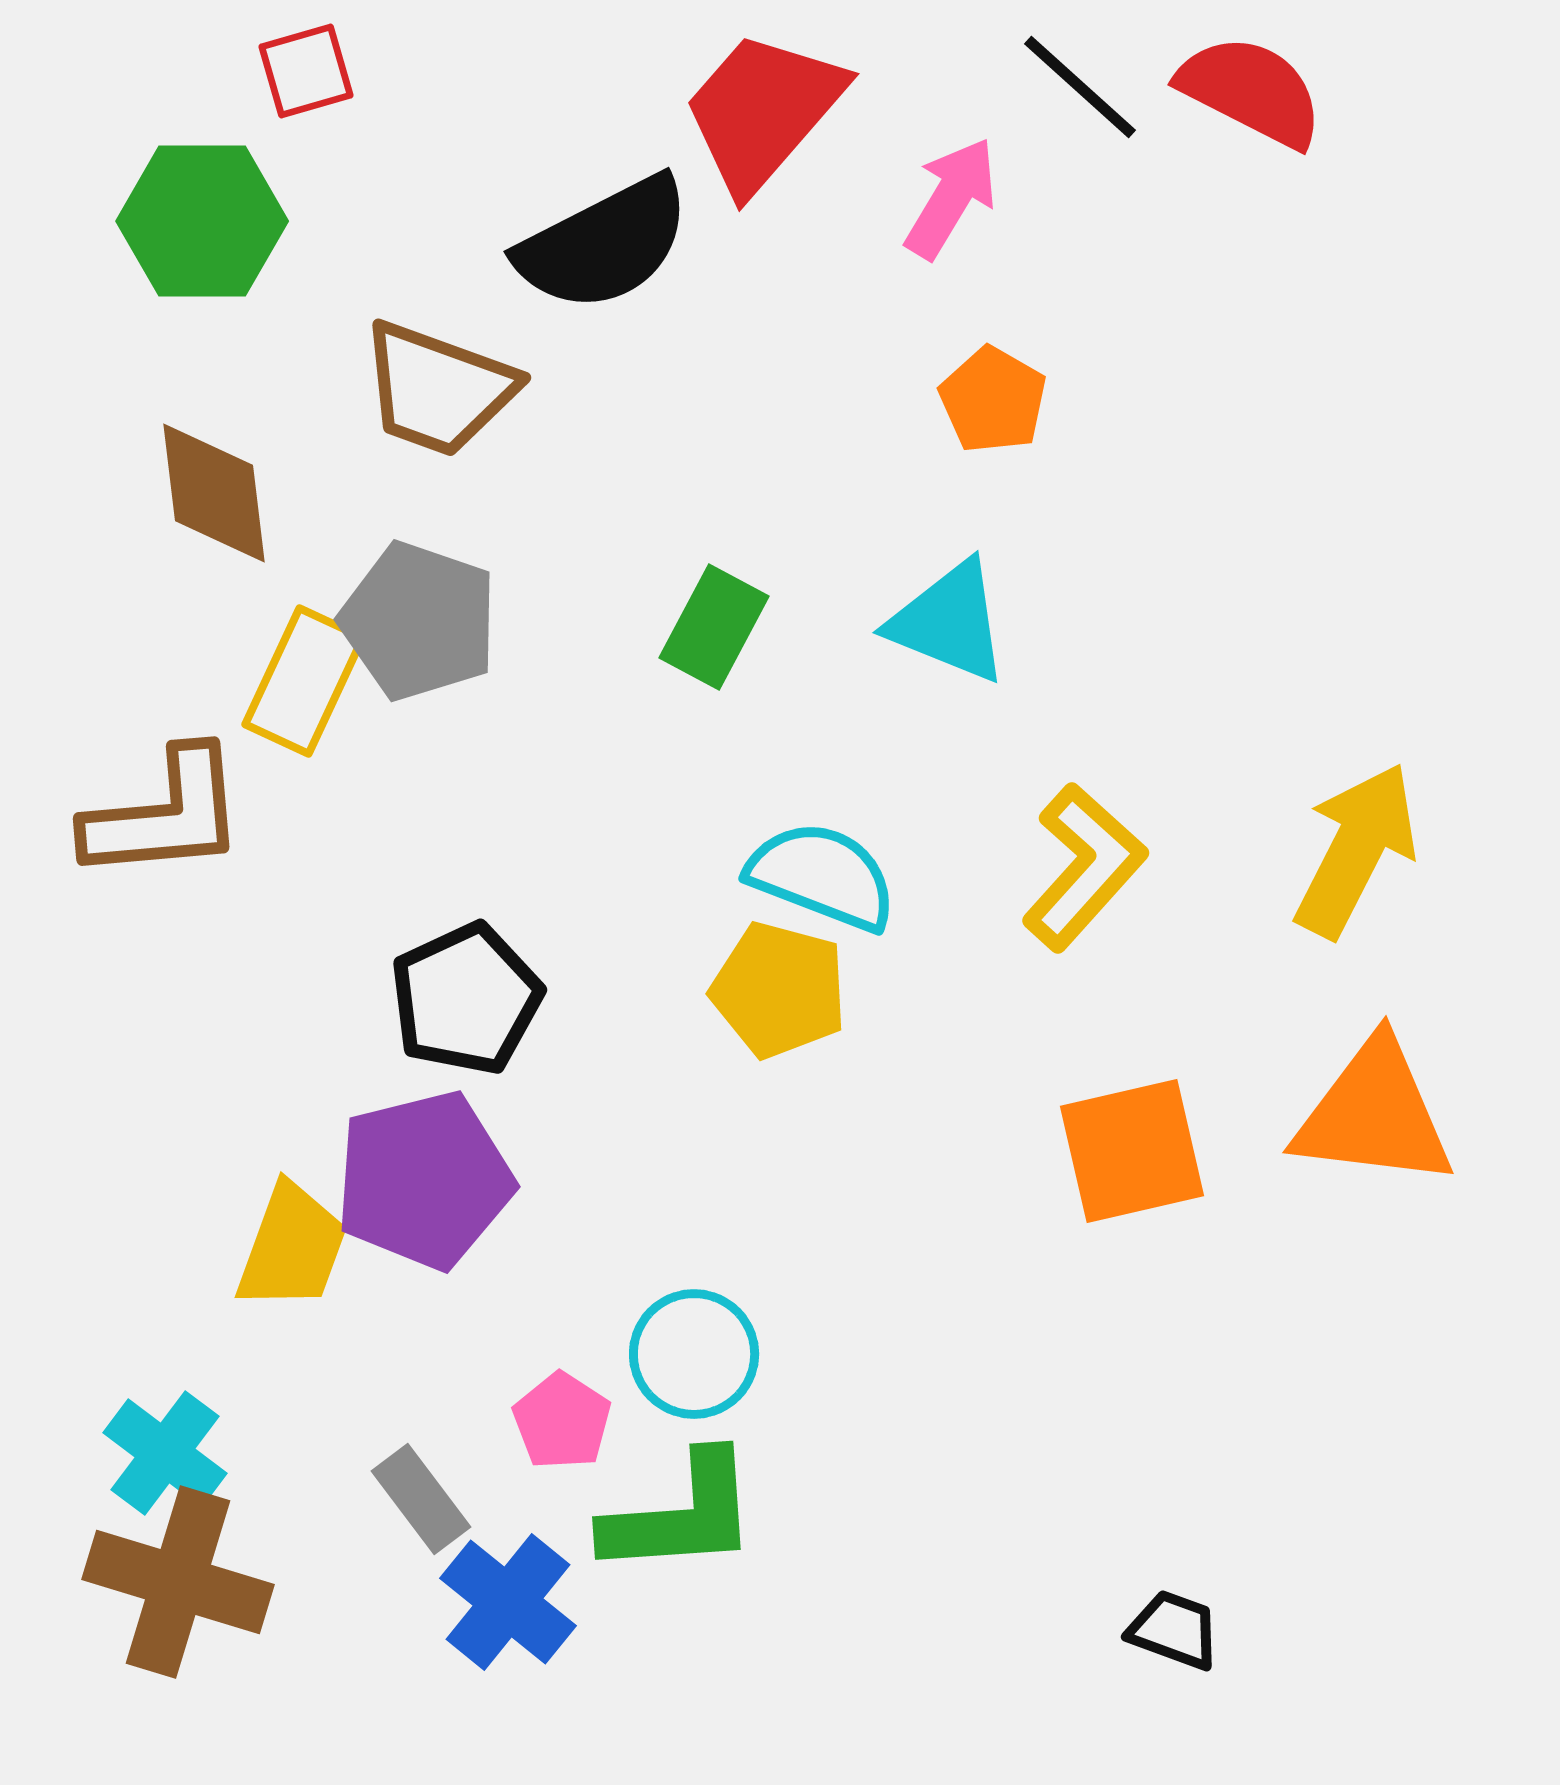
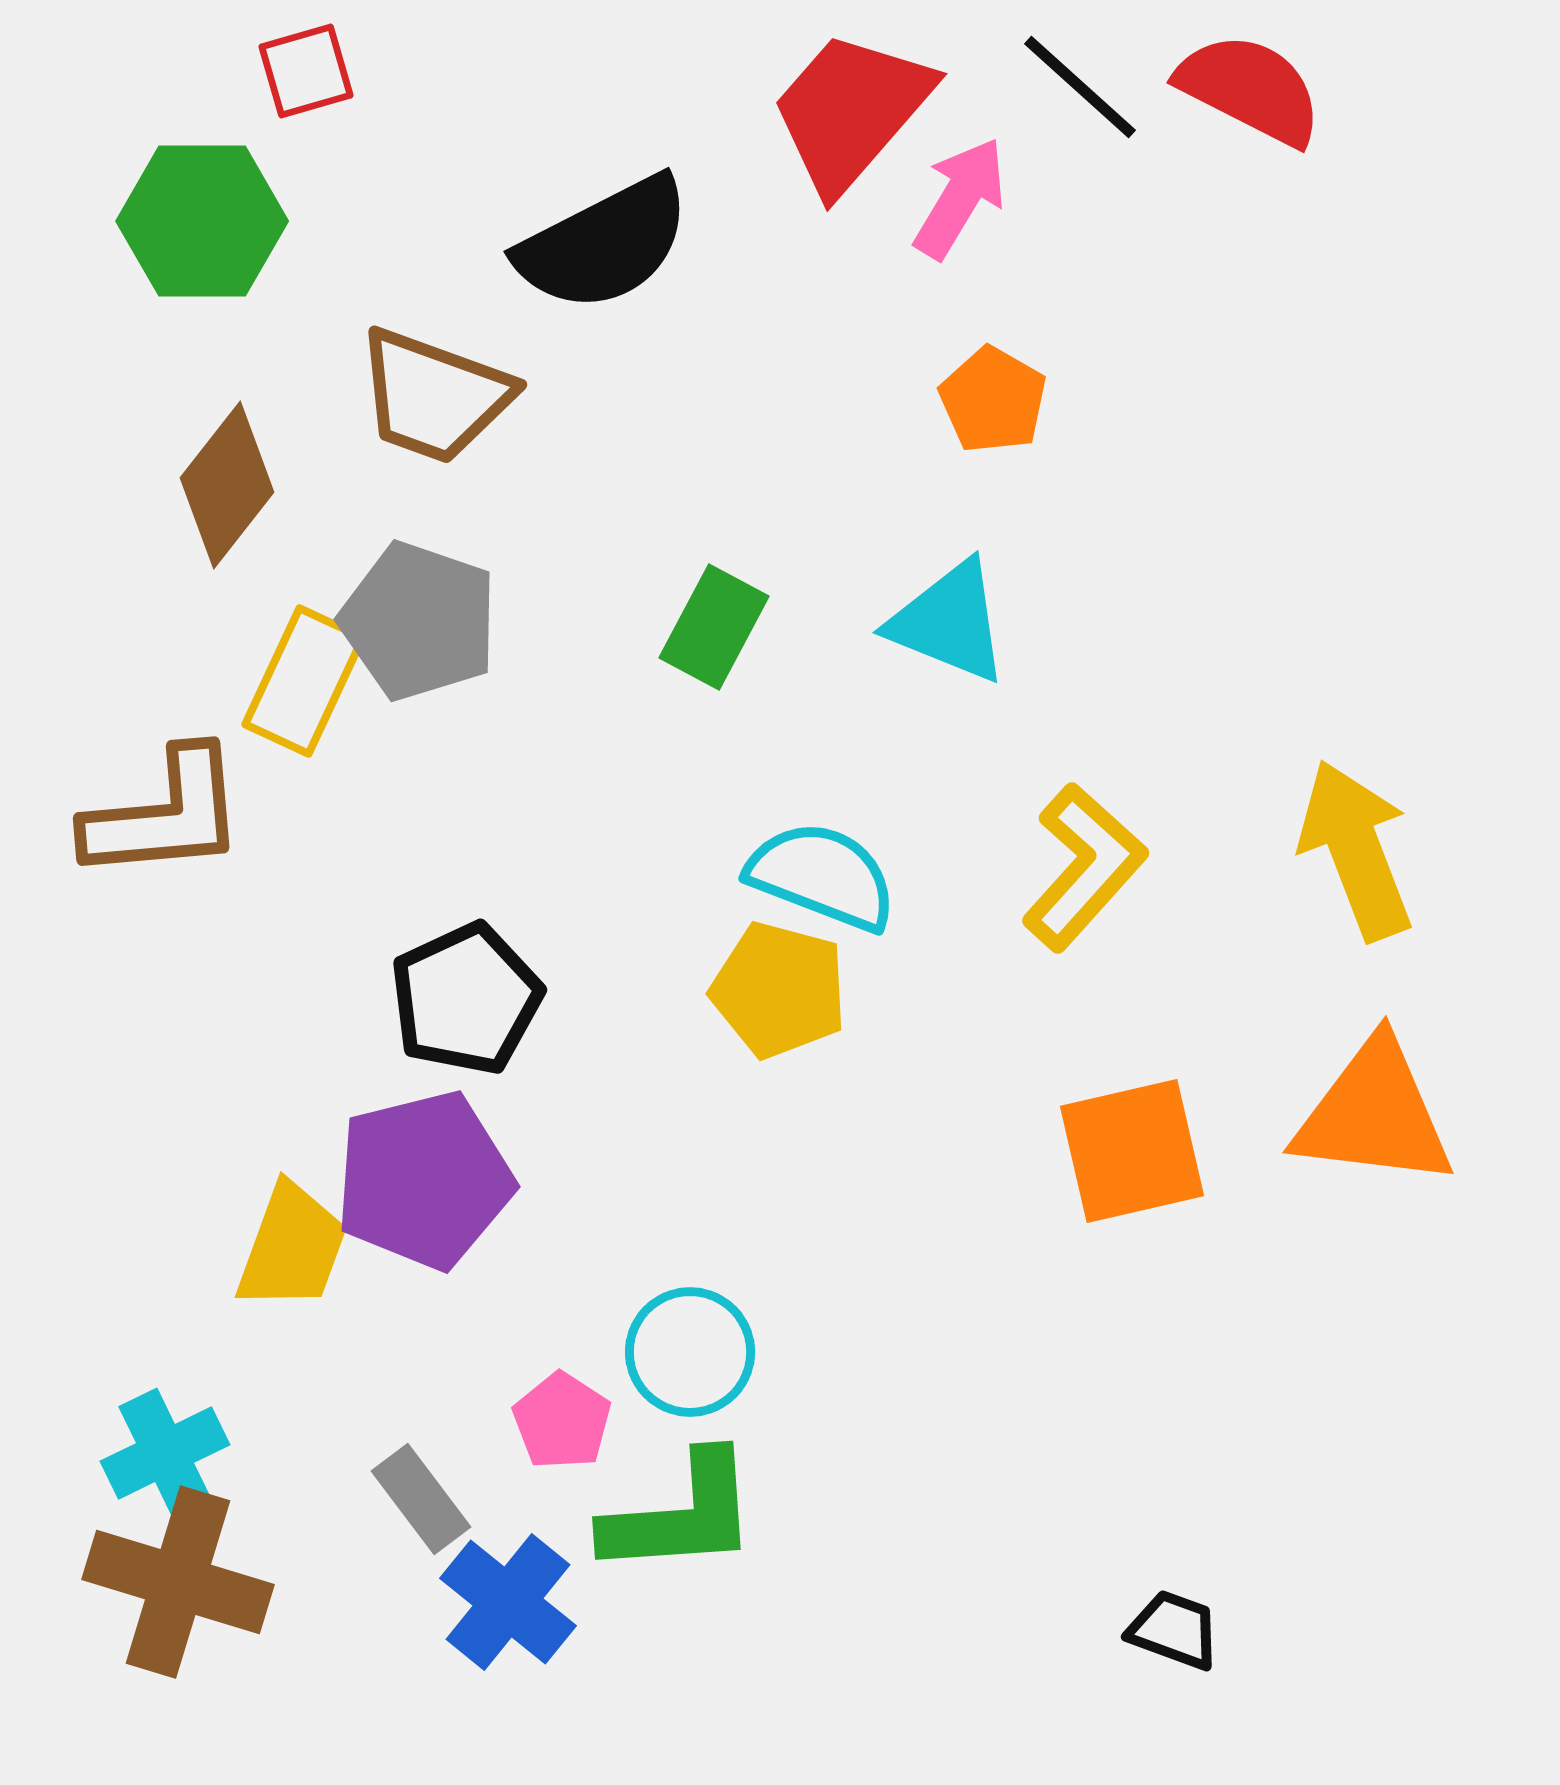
red semicircle: moved 1 px left, 2 px up
red trapezoid: moved 88 px right
pink arrow: moved 9 px right
brown trapezoid: moved 4 px left, 7 px down
brown diamond: moved 13 px right, 8 px up; rotated 45 degrees clockwise
yellow arrow: rotated 48 degrees counterclockwise
cyan circle: moved 4 px left, 2 px up
cyan cross: rotated 27 degrees clockwise
